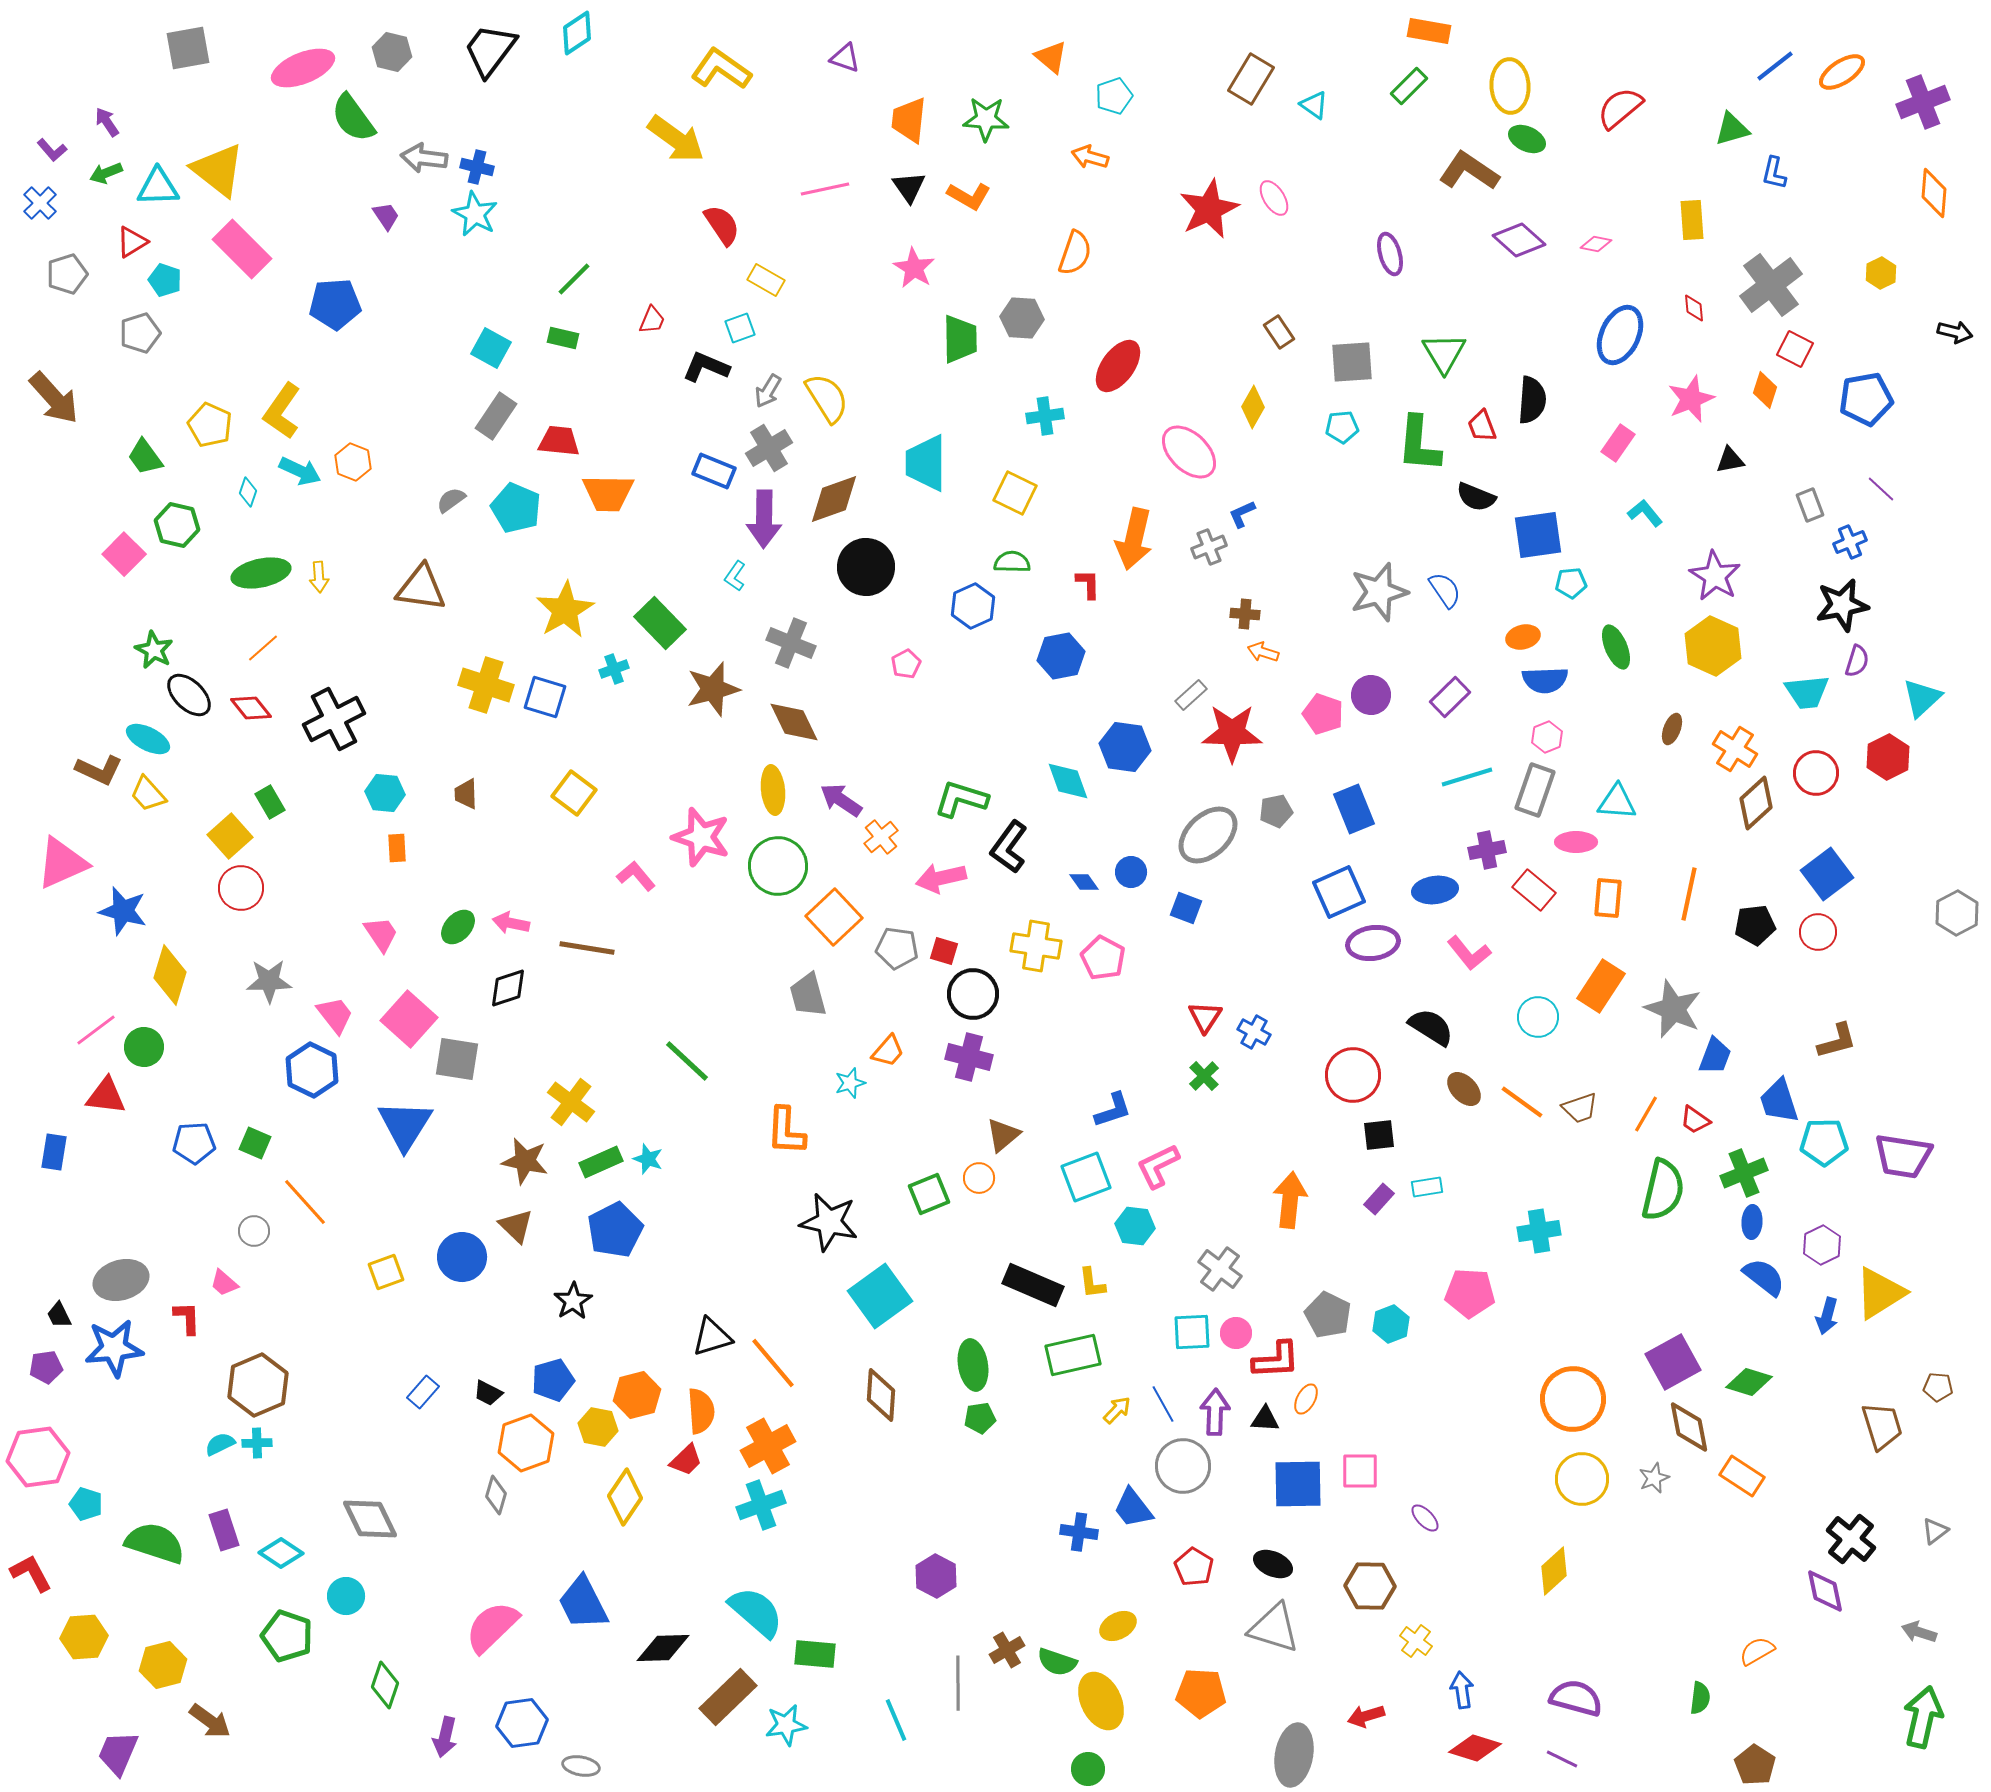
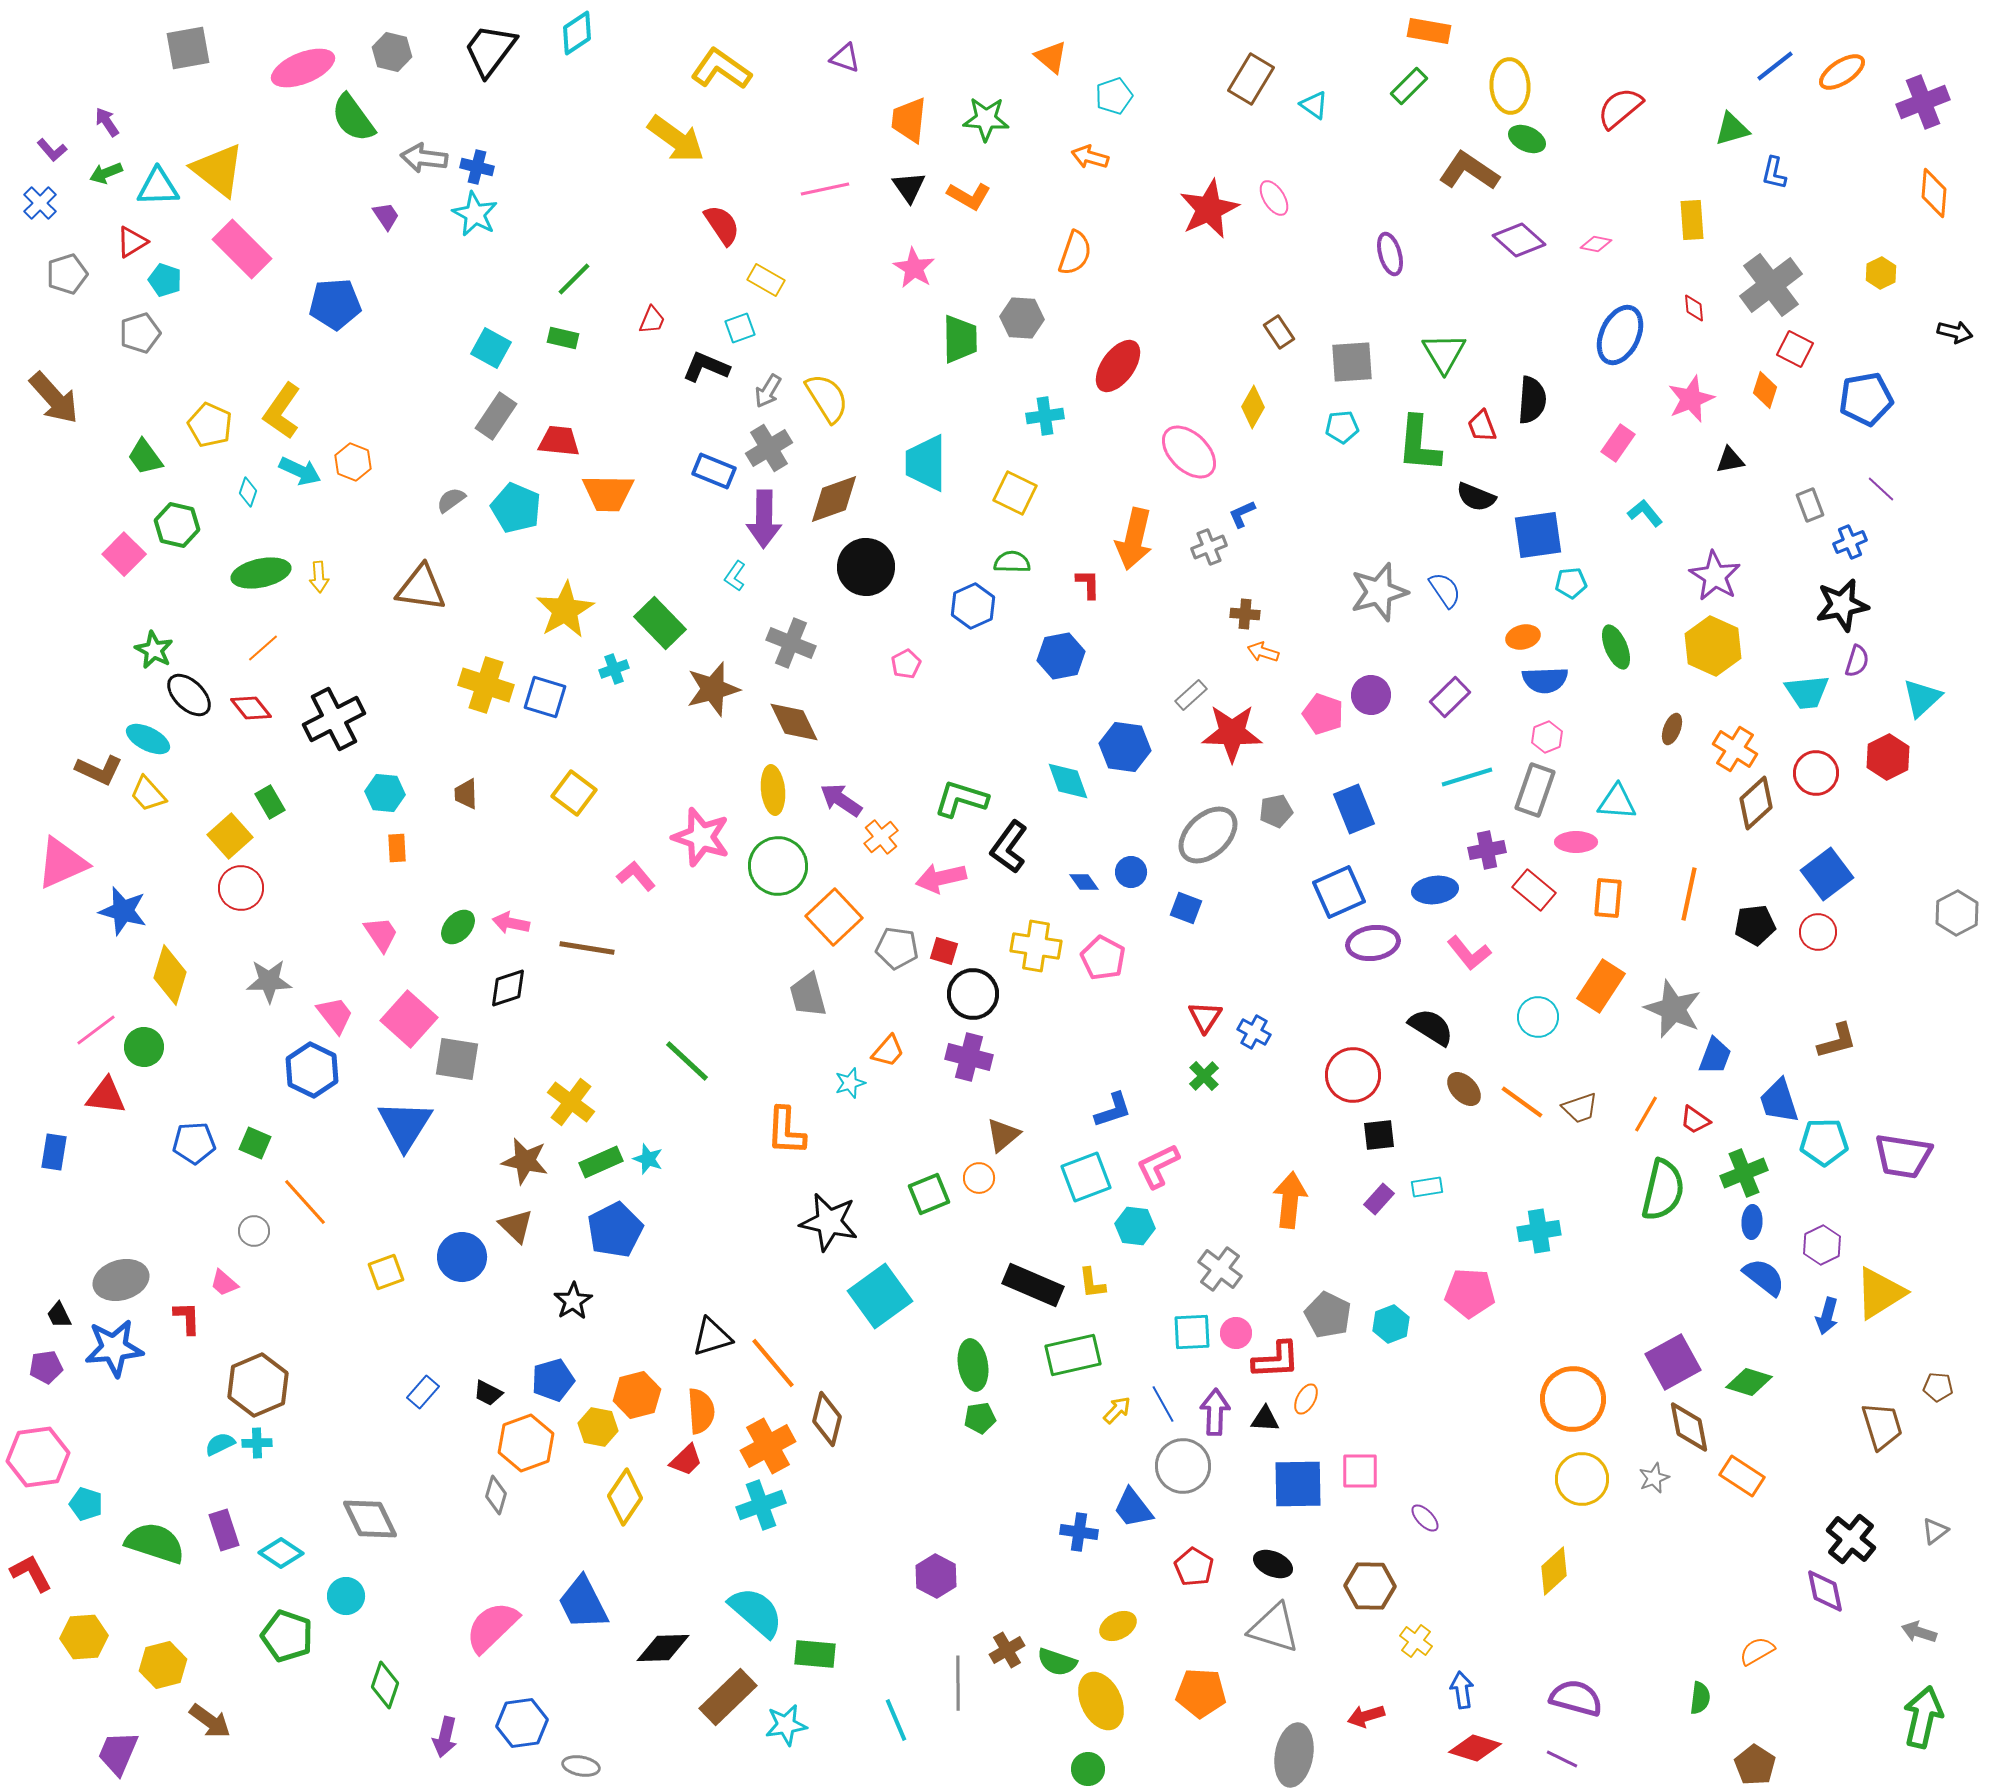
brown diamond at (881, 1395): moved 54 px left, 24 px down; rotated 10 degrees clockwise
